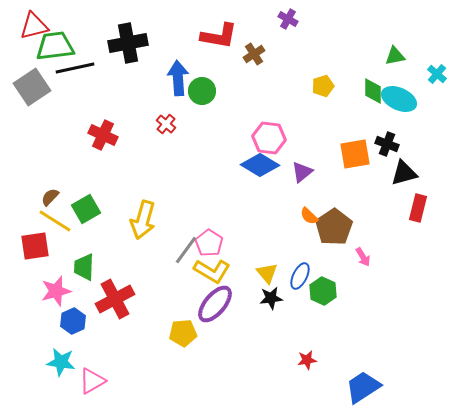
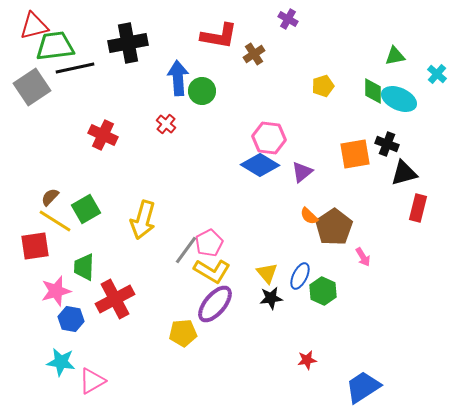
pink pentagon at (209, 243): rotated 12 degrees clockwise
blue hexagon at (73, 321): moved 2 px left, 2 px up; rotated 25 degrees counterclockwise
